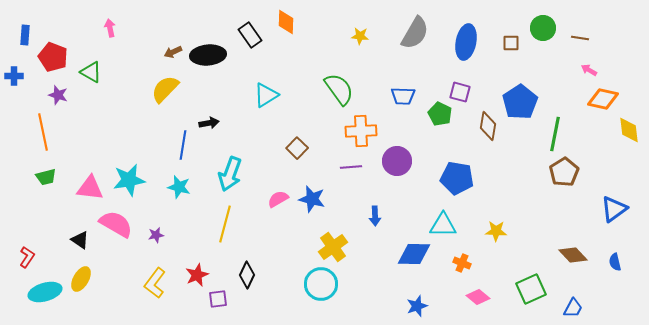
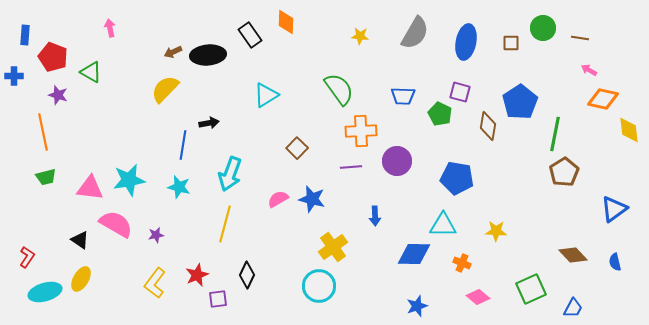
cyan circle at (321, 284): moved 2 px left, 2 px down
